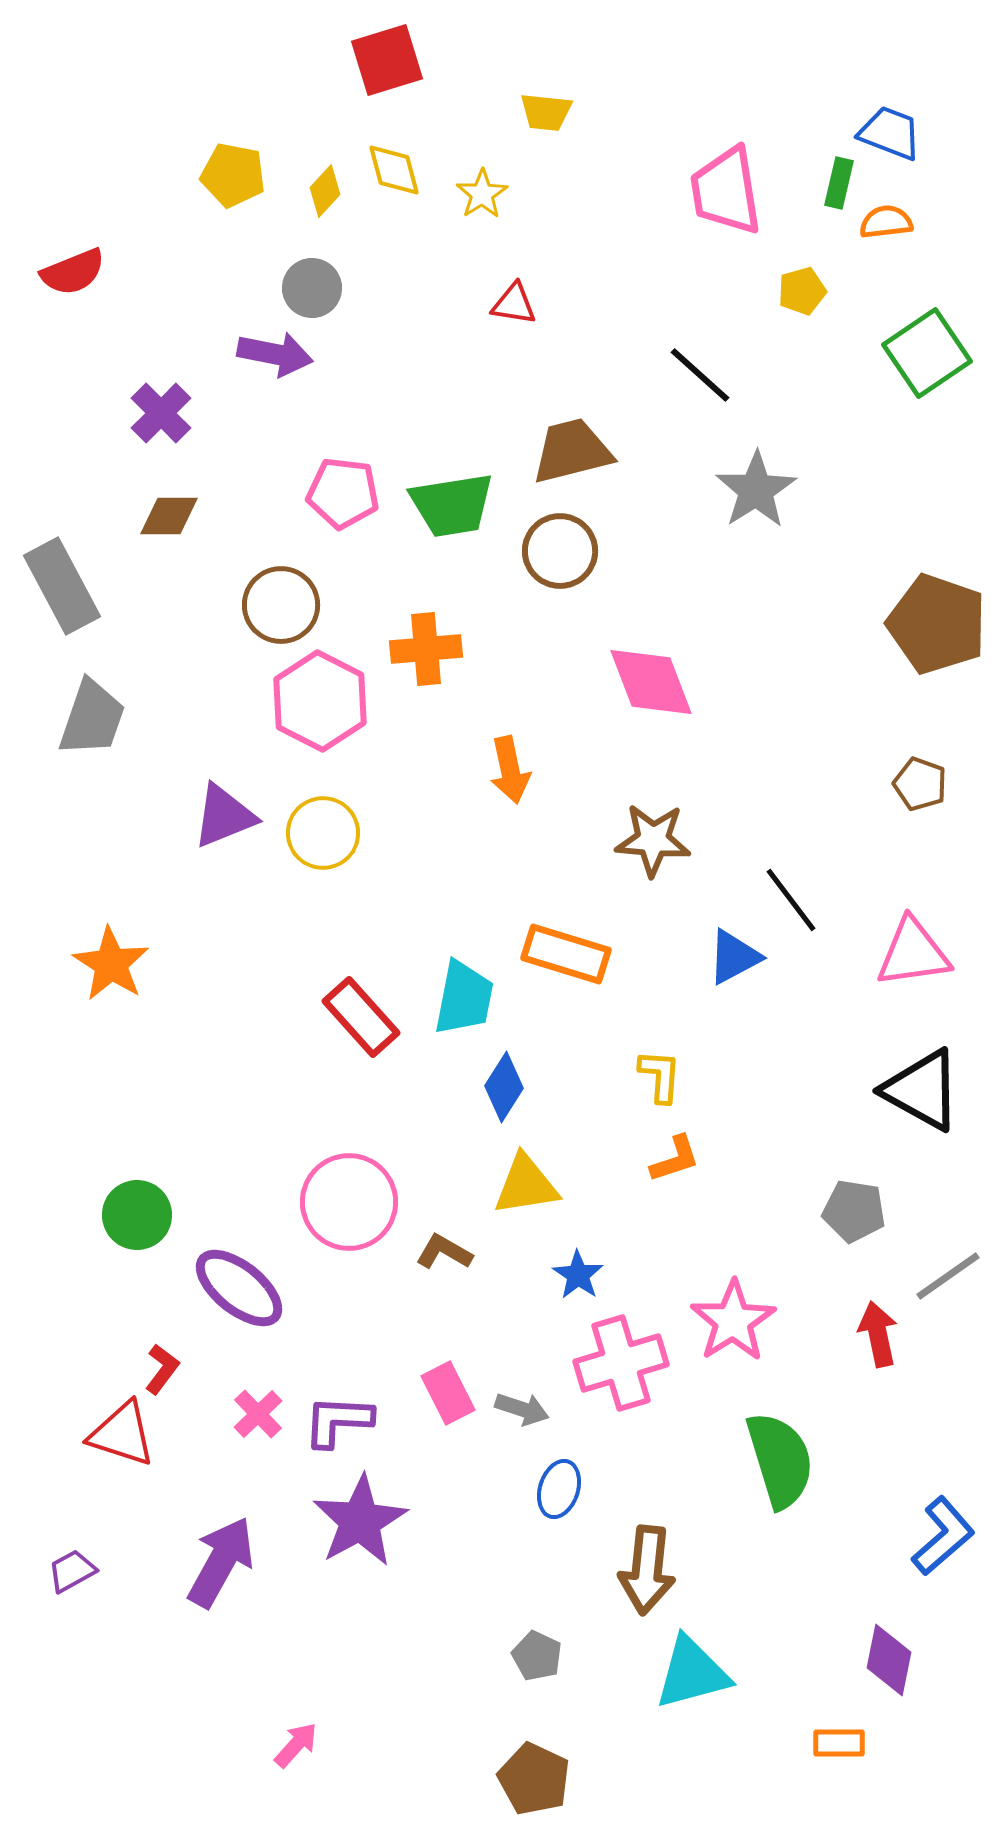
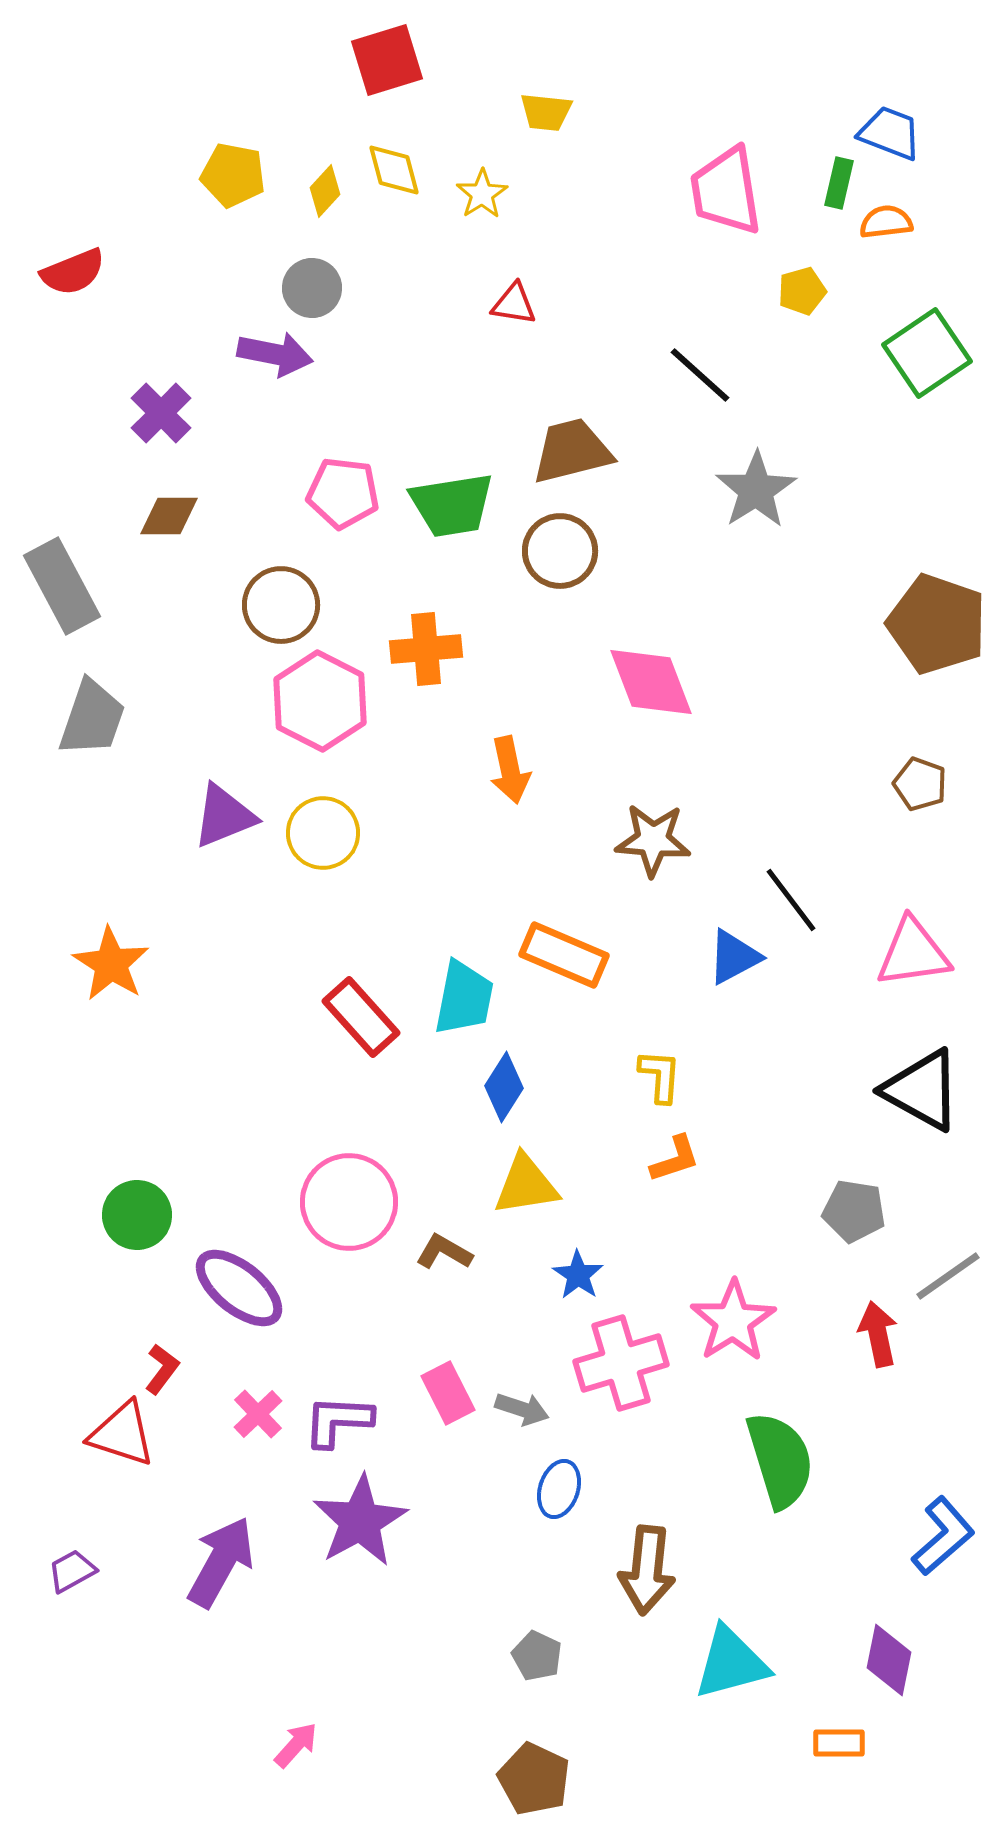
orange rectangle at (566, 954): moved 2 px left, 1 px down; rotated 6 degrees clockwise
cyan triangle at (692, 1673): moved 39 px right, 10 px up
